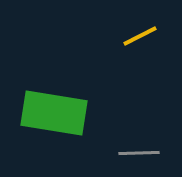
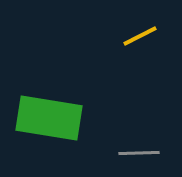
green rectangle: moved 5 px left, 5 px down
